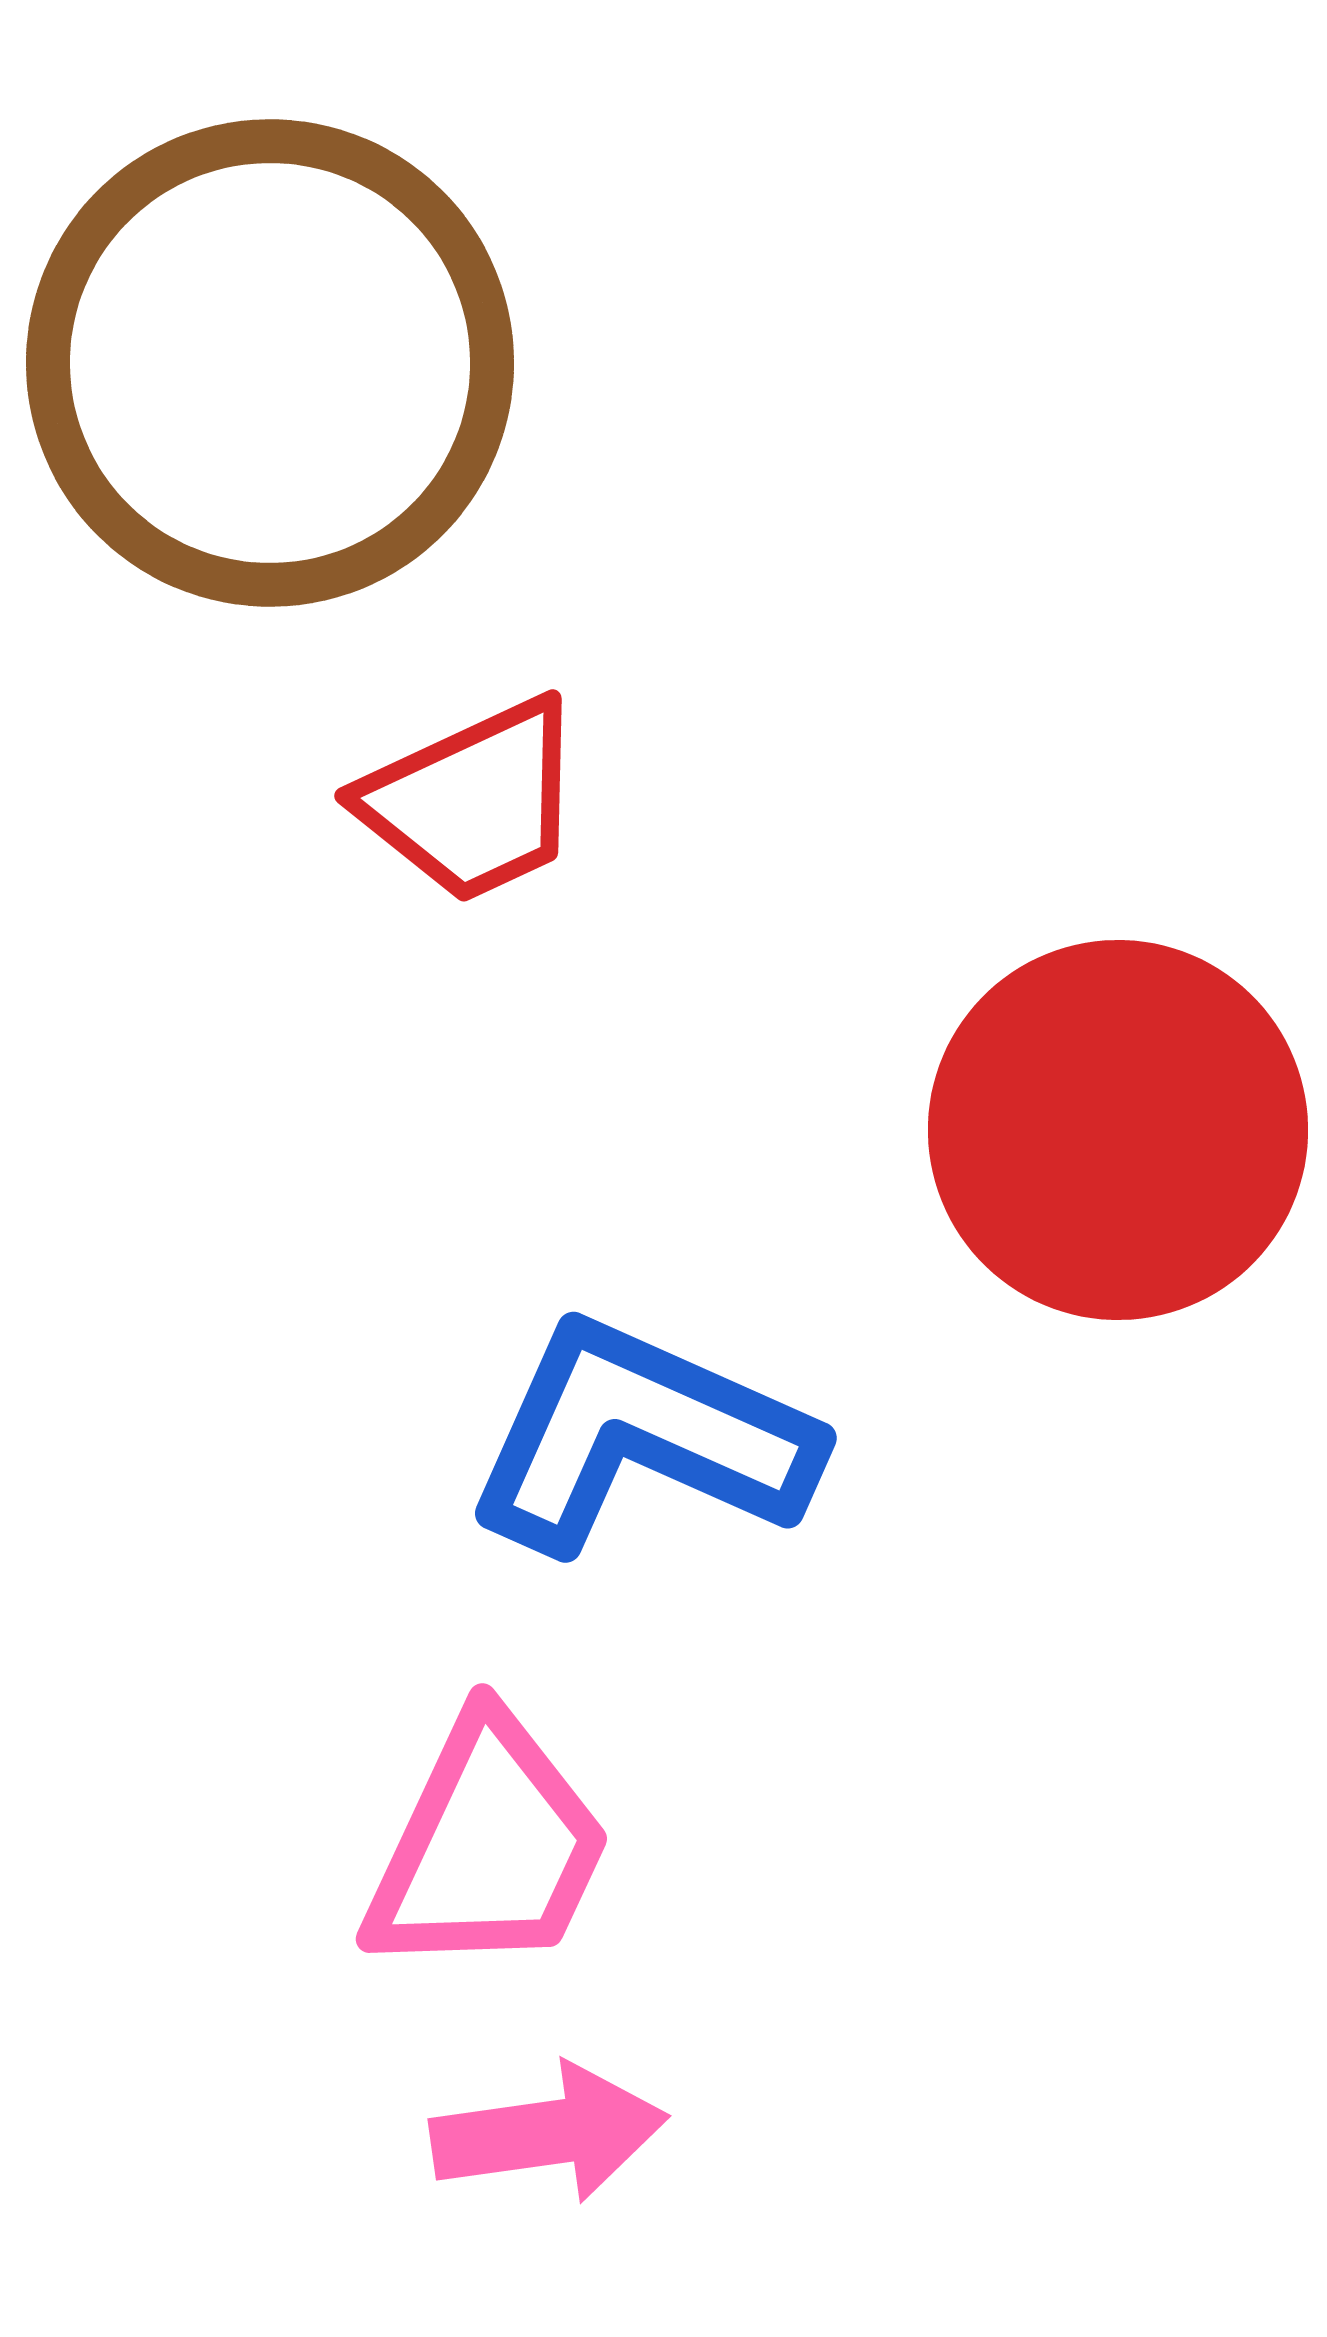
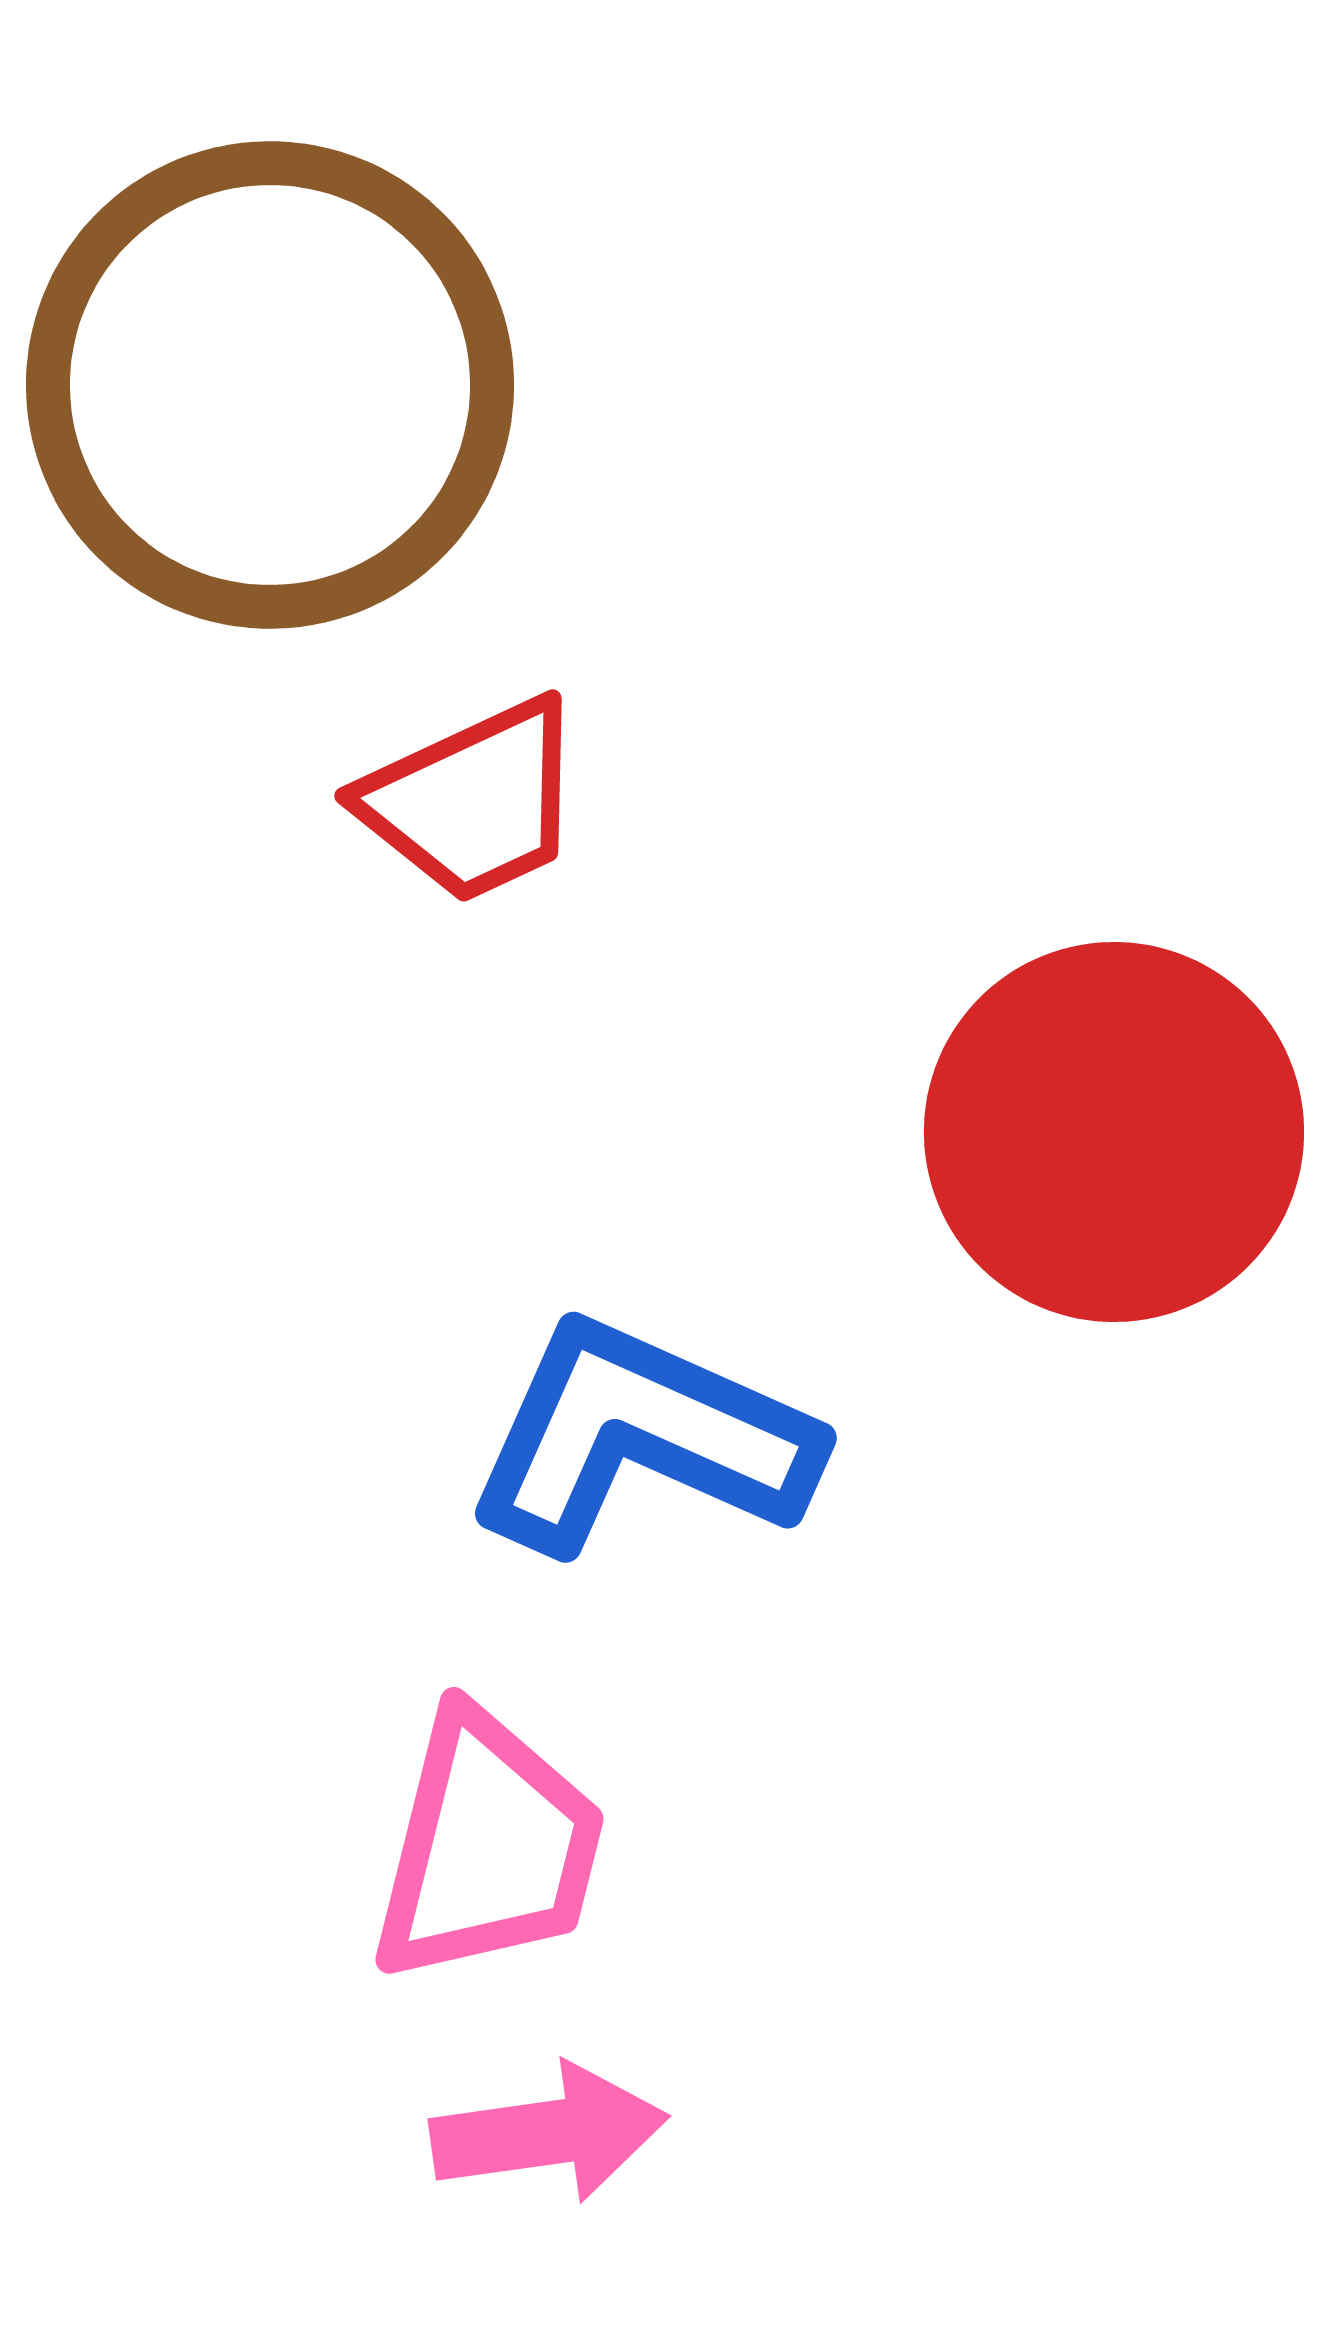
brown circle: moved 22 px down
red circle: moved 4 px left, 2 px down
pink trapezoid: rotated 11 degrees counterclockwise
